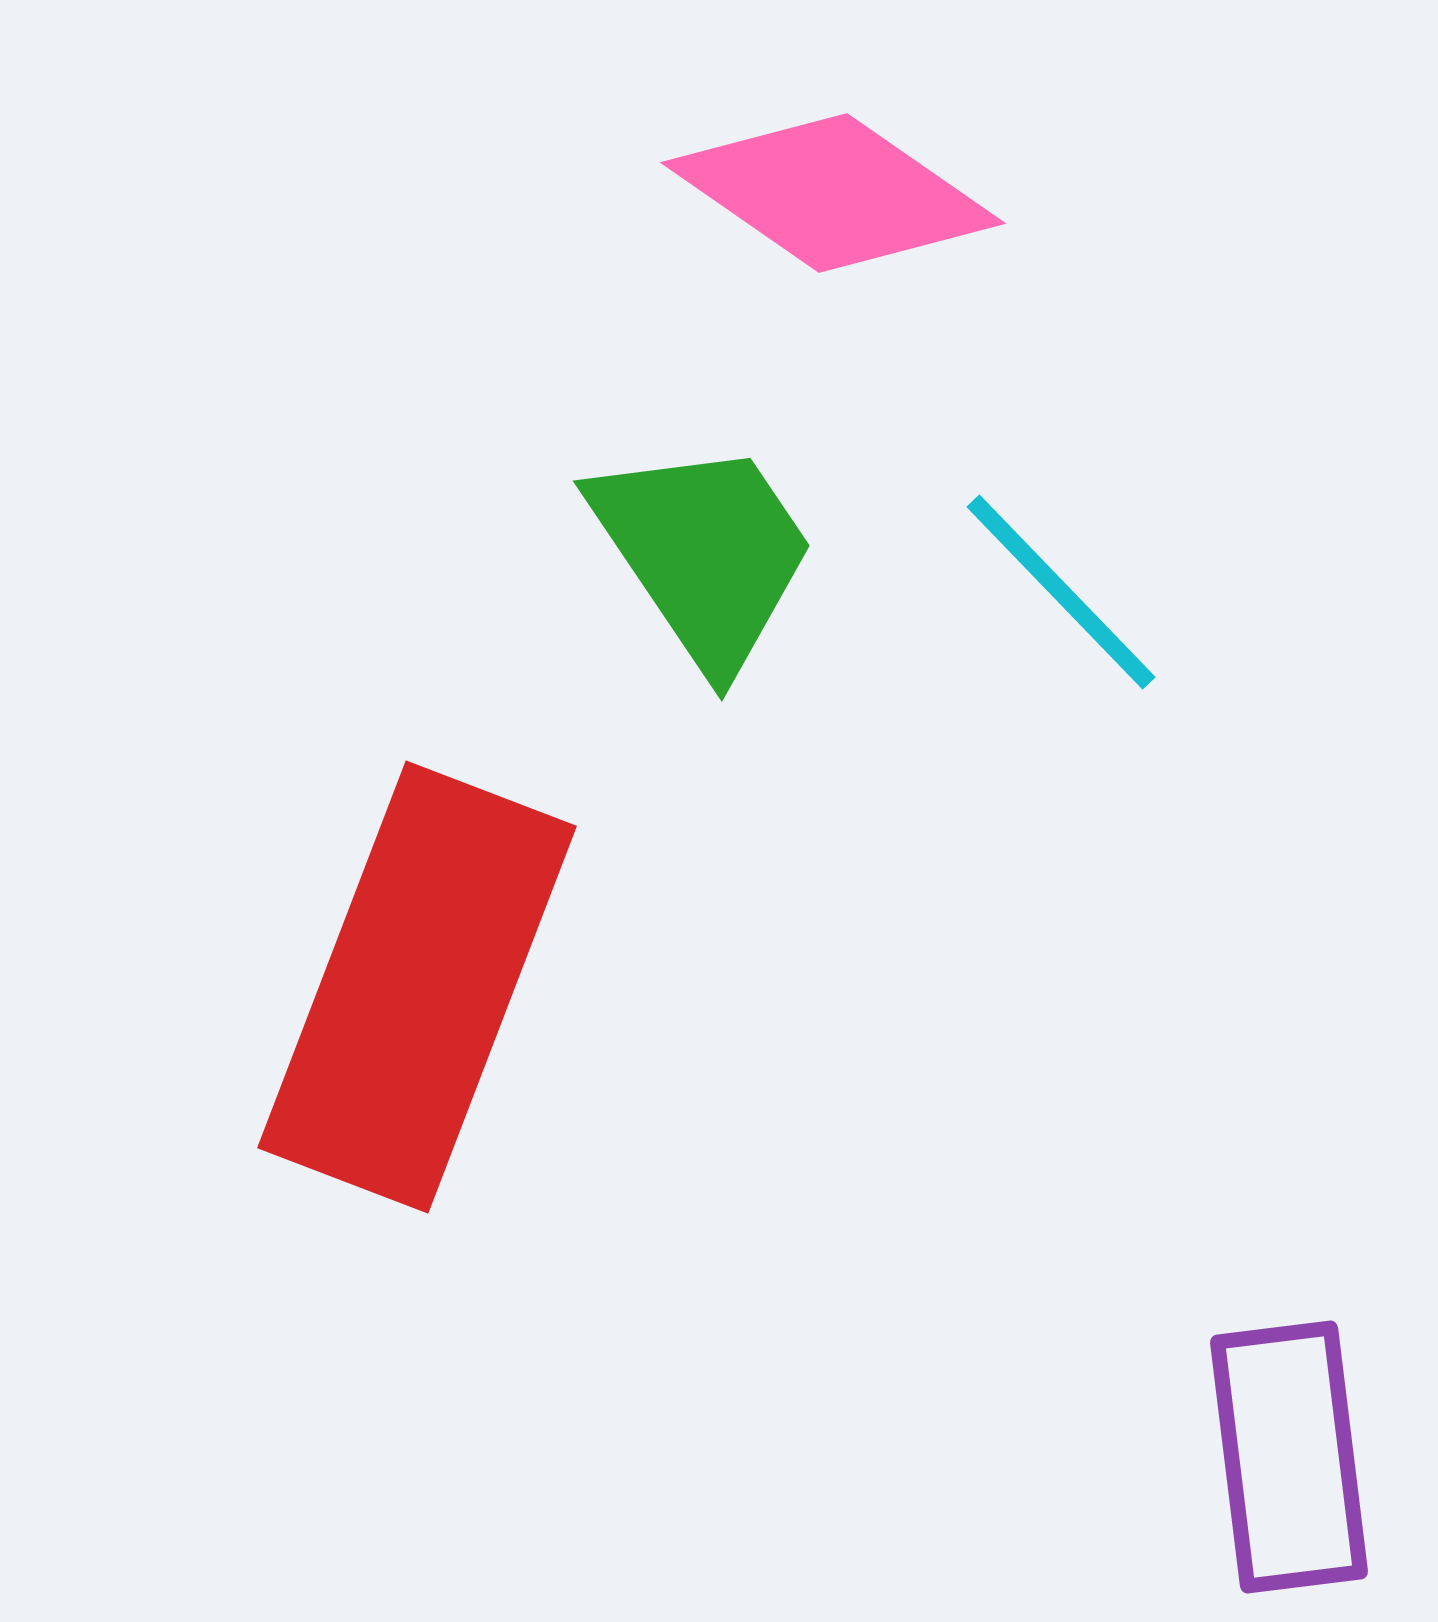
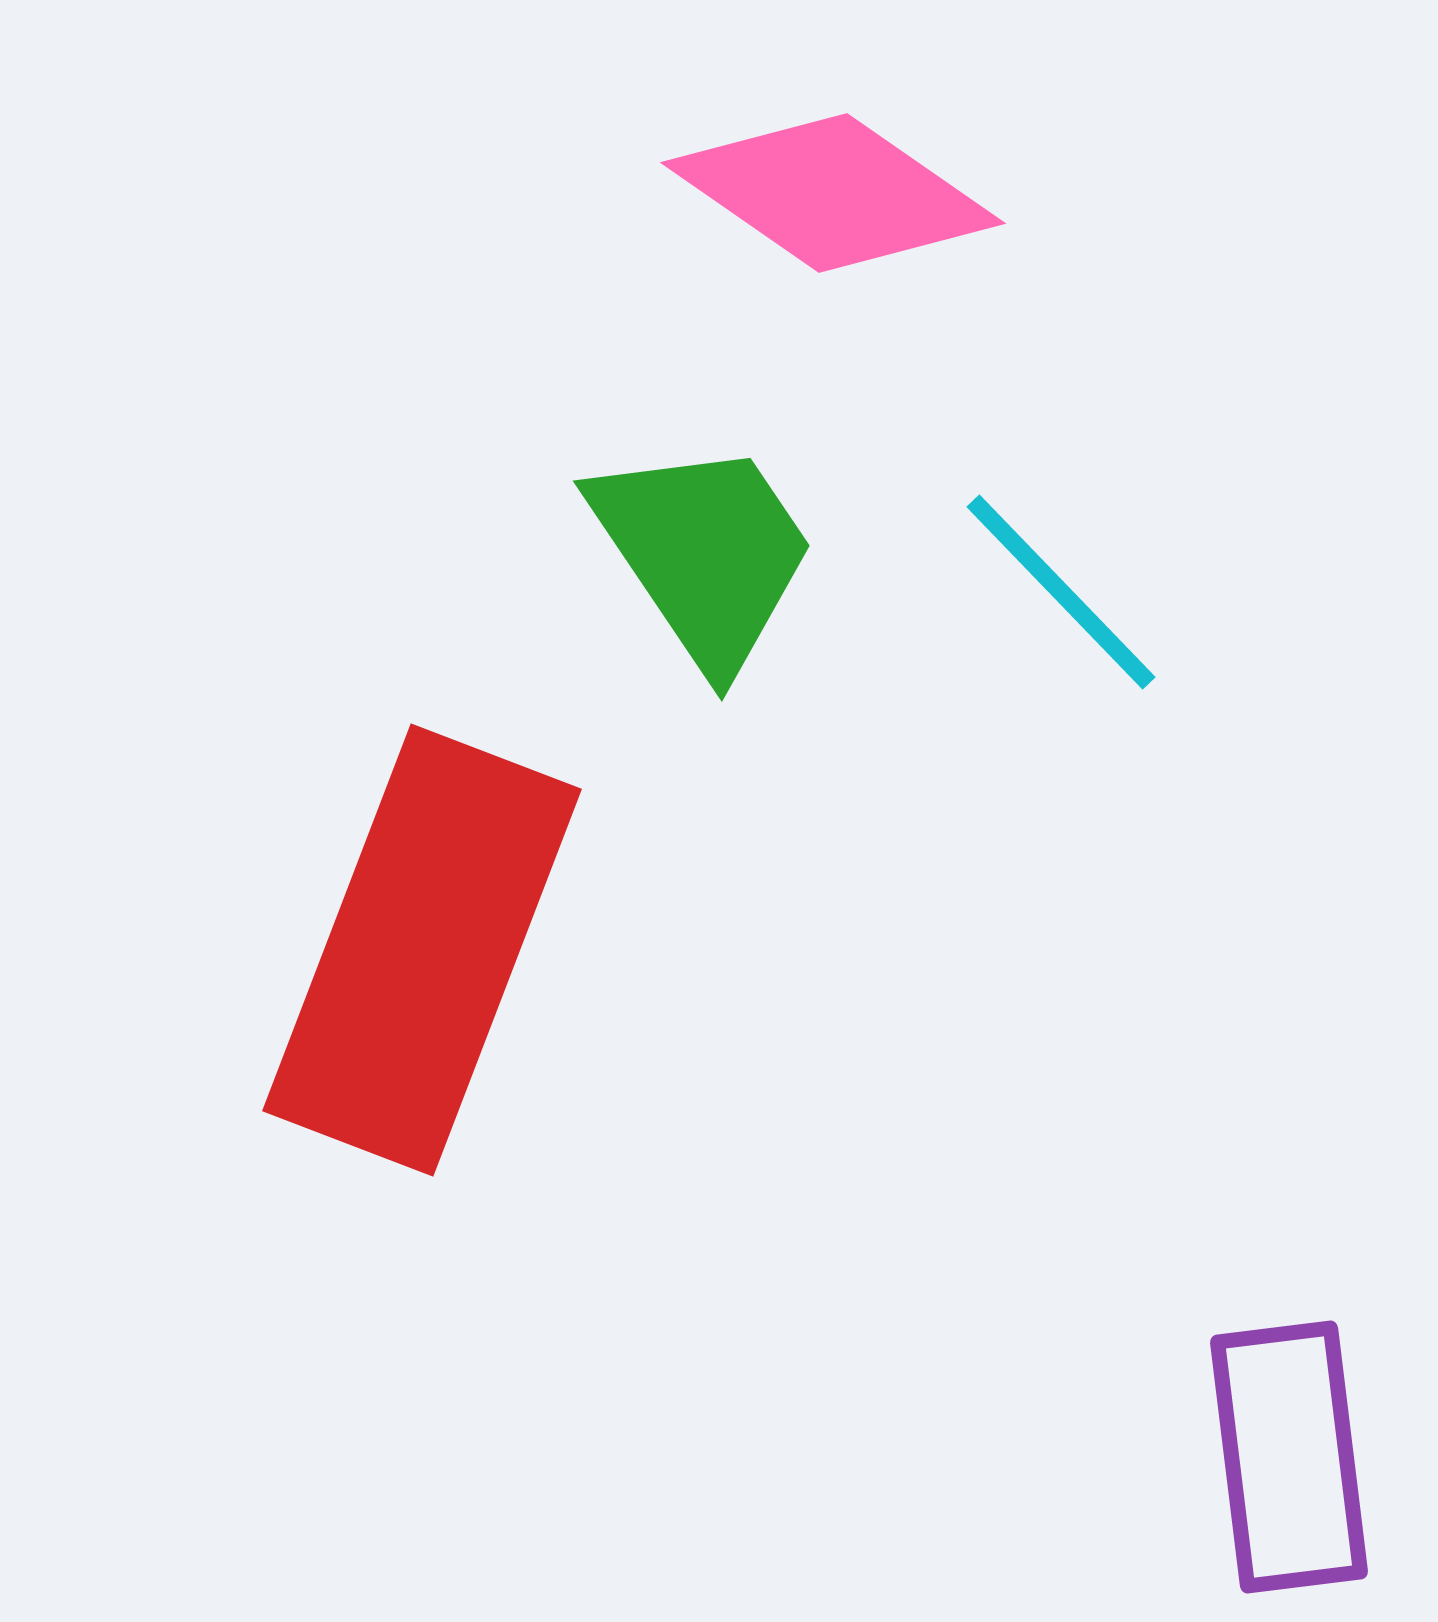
red rectangle: moved 5 px right, 37 px up
